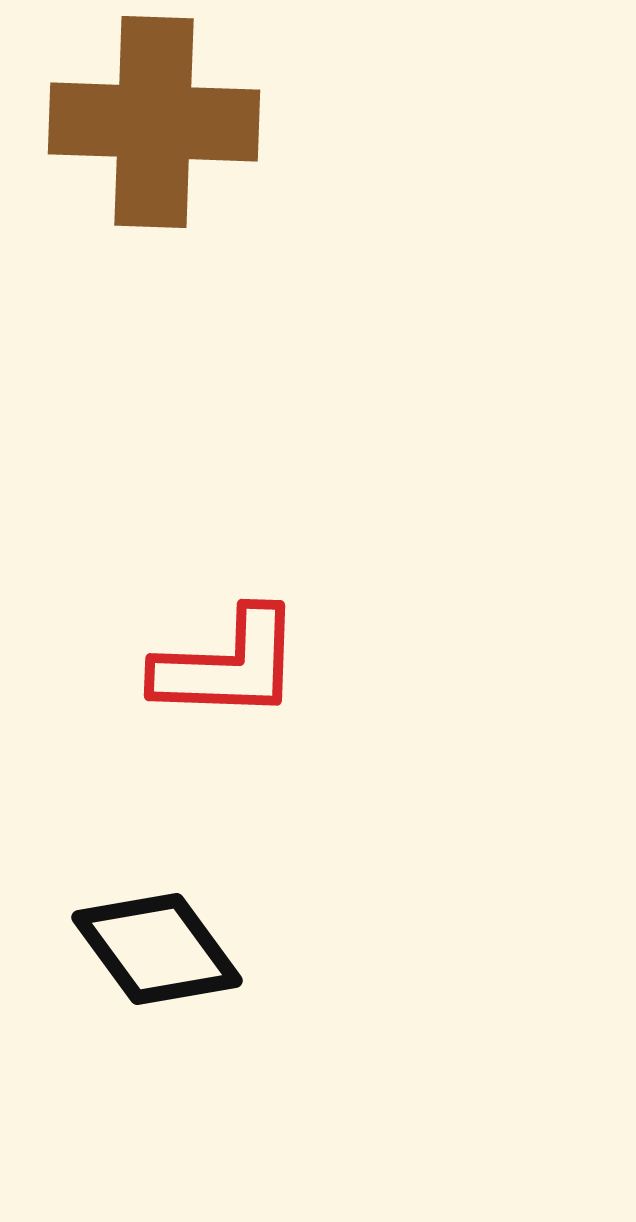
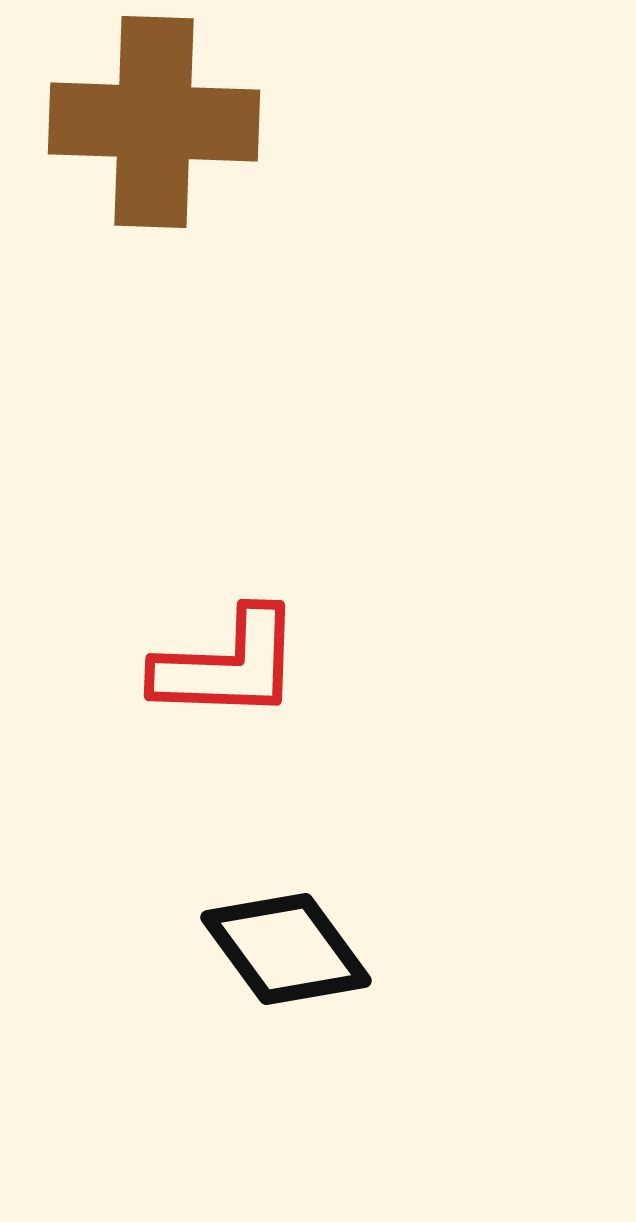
black diamond: moved 129 px right
